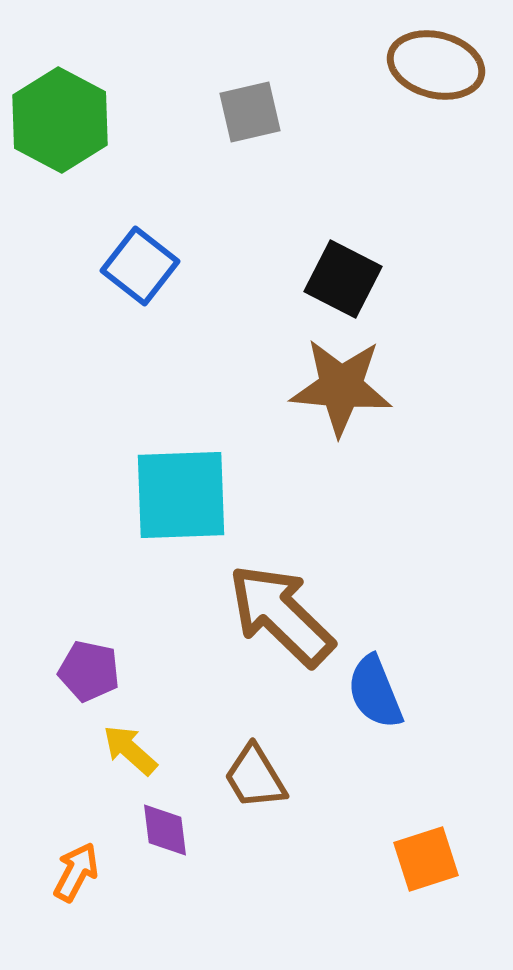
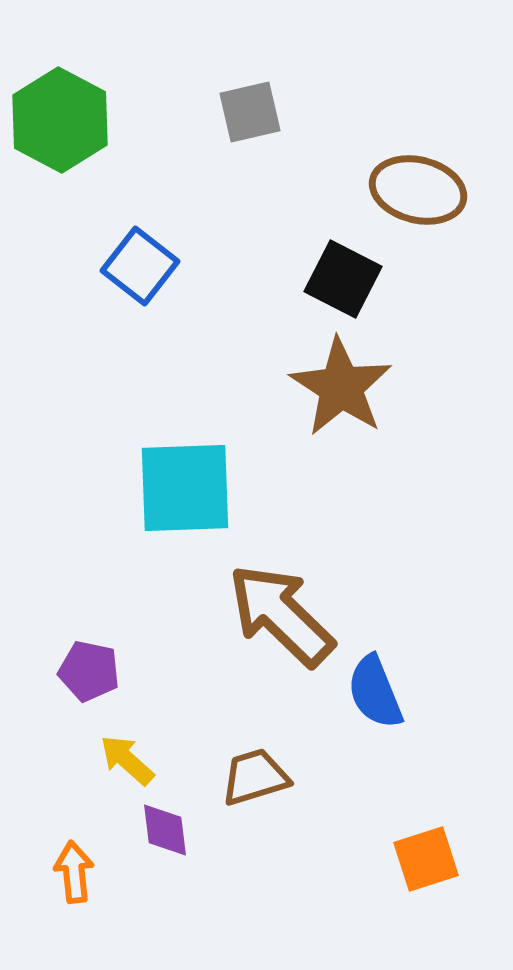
brown ellipse: moved 18 px left, 125 px down
brown star: rotated 28 degrees clockwise
cyan square: moved 4 px right, 7 px up
yellow arrow: moved 3 px left, 10 px down
brown trapezoid: rotated 104 degrees clockwise
orange arrow: moved 2 px left; rotated 34 degrees counterclockwise
